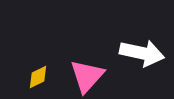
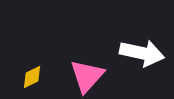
yellow diamond: moved 6 px left
